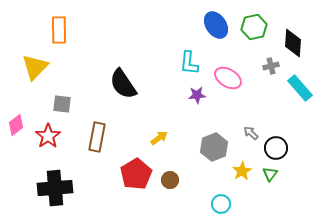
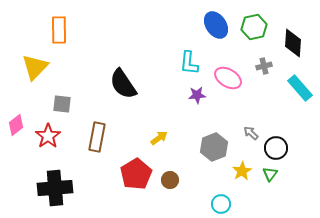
gray cross: moved 7 px left
